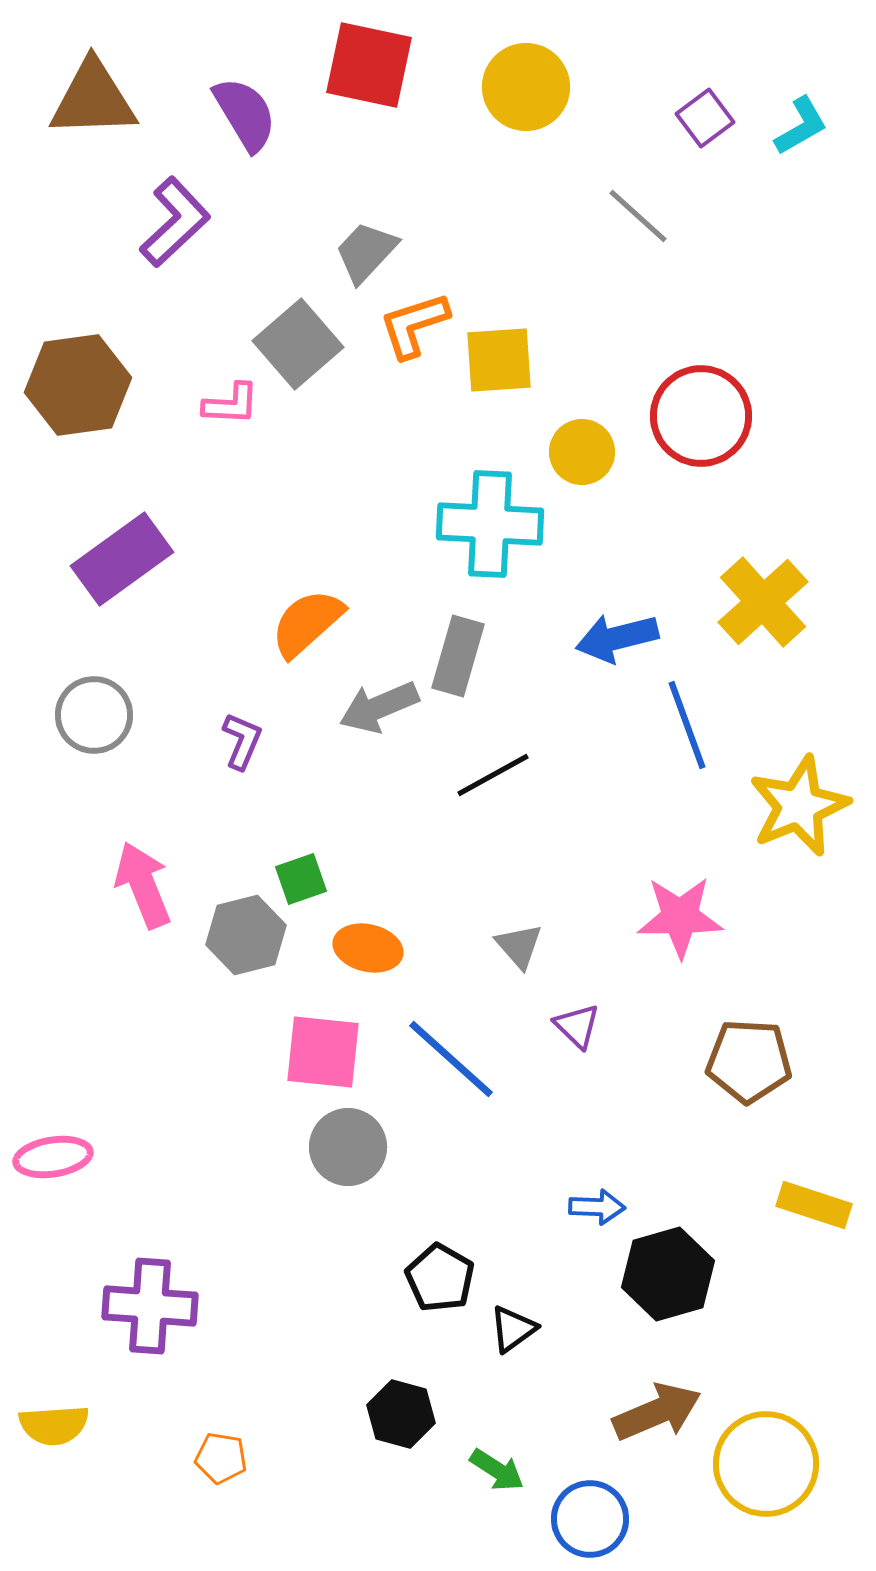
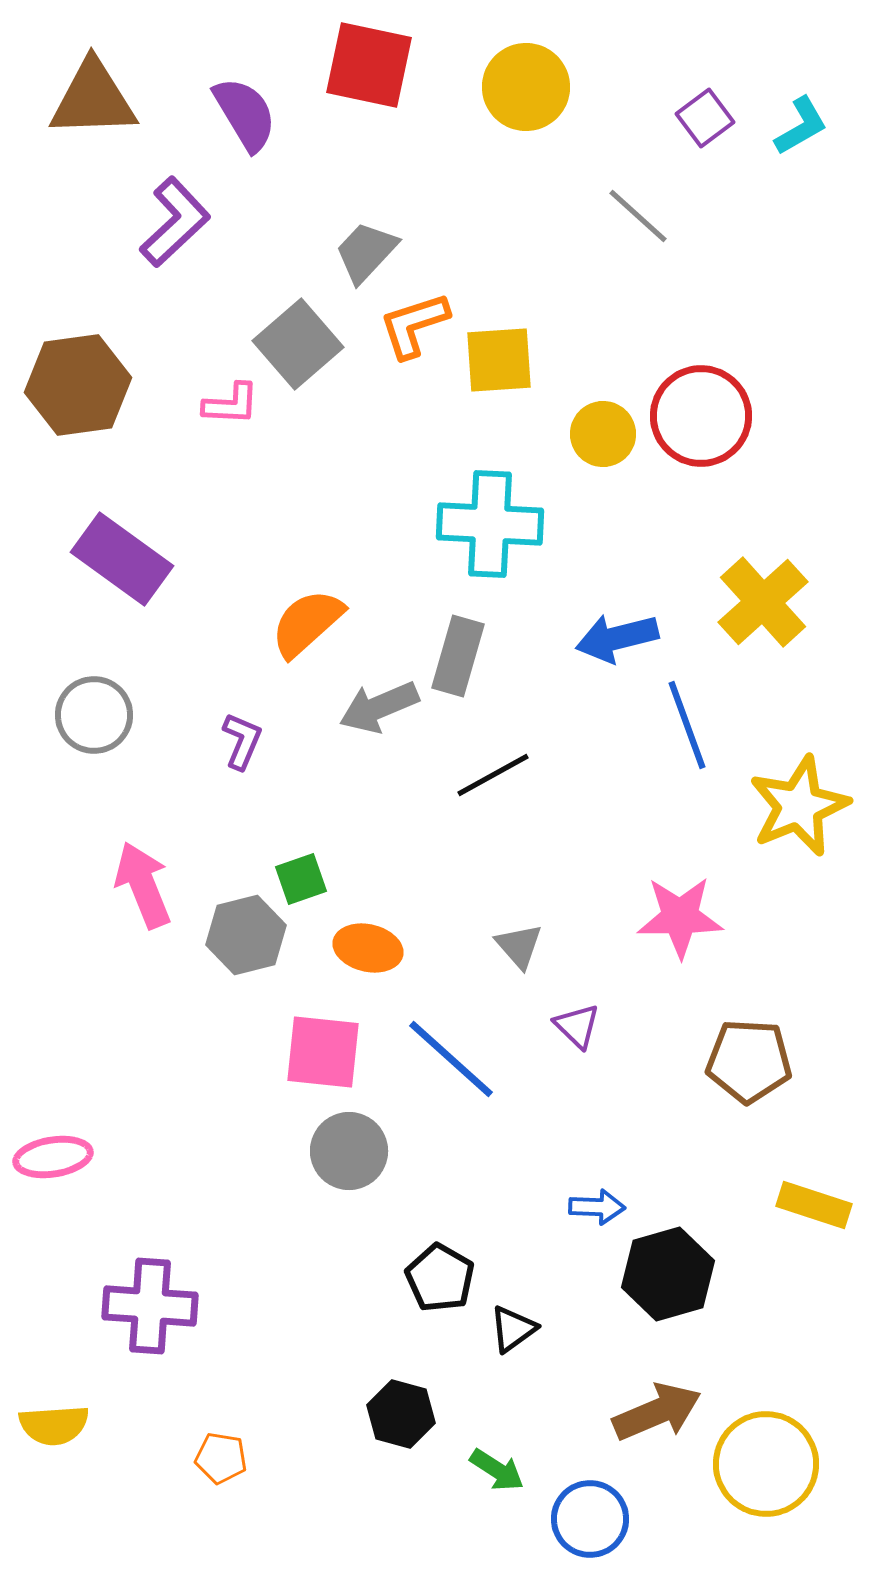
yellow circle at (582, 452): moved 21 px right, 18 px up
purple rectangle at (122, 559): rotated 72 degrees clockwise
gray circle at (348, 1147): moved 1 px right, 4 px down
